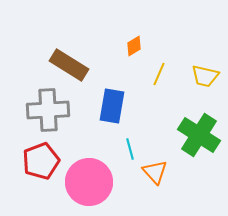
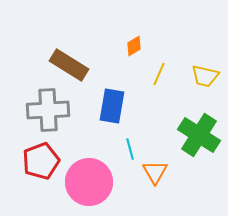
orange triangle: rotated 12 degrees clockwise
